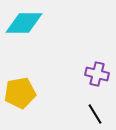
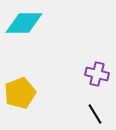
yellow pentagon: rotated 12 degrees counterclockwise
